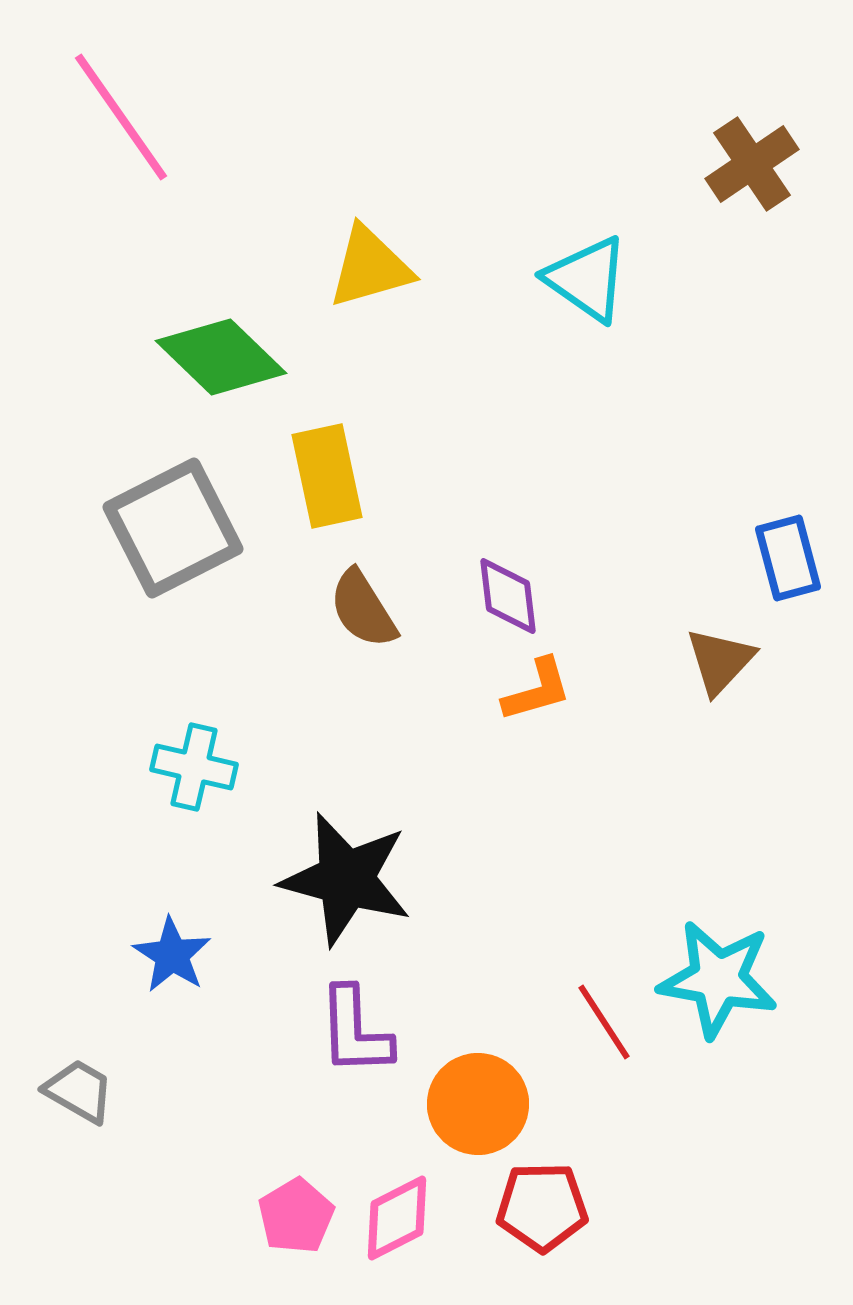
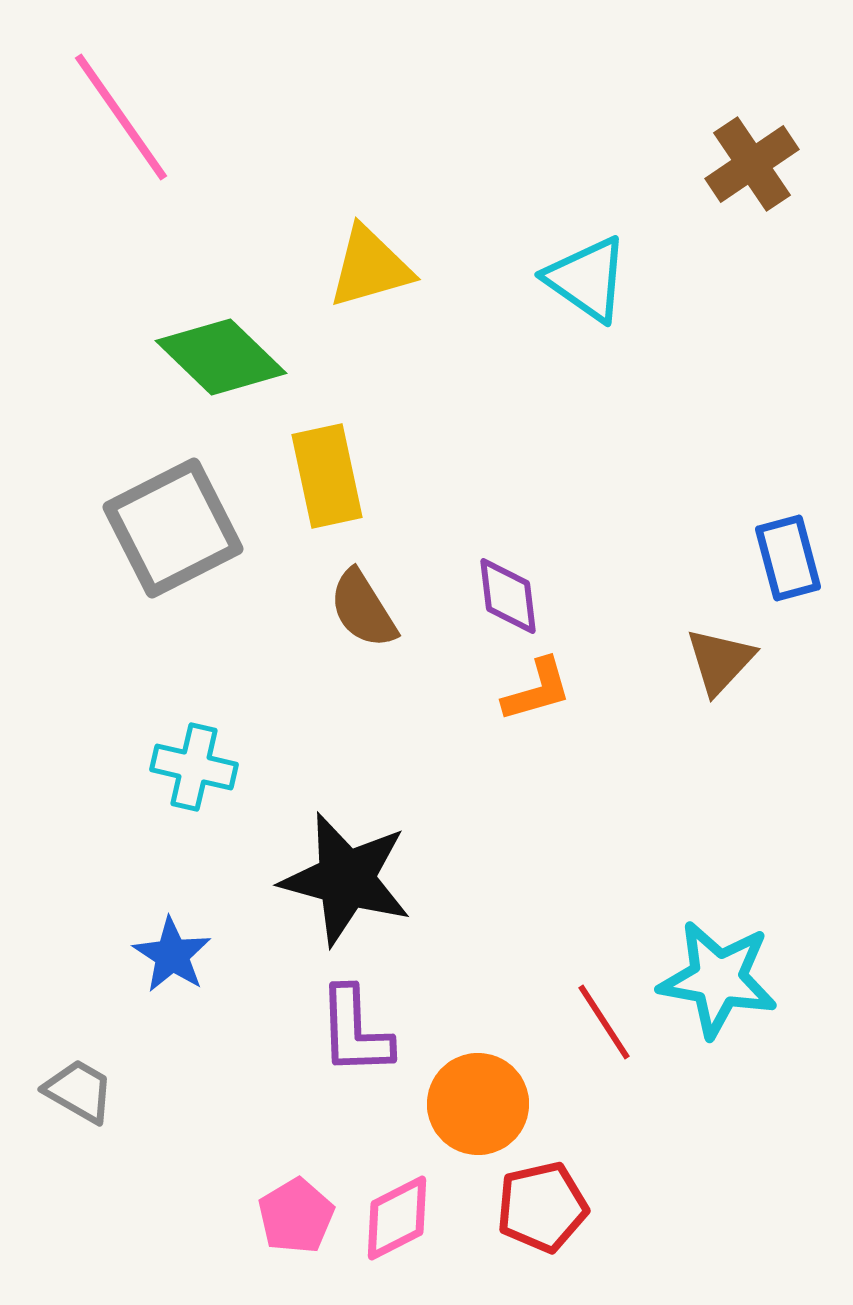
red pentagon: rotated 12 degrees counterclockwise
